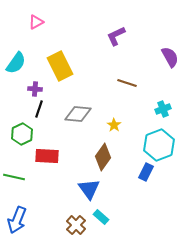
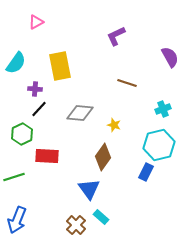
yellow rectangle: rotated 16 degrees clockwise
black line: rotated 24 degrees clockwise
gray diamond: moved 2 px right, 1 px up
yellow star: rotated 16 degrees counterclockwise
cyan hexagon: rotated 8 degrees clockwise
green line: rotated 30 degrees counterclockwise
